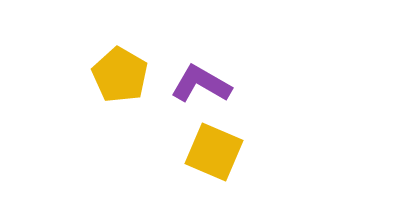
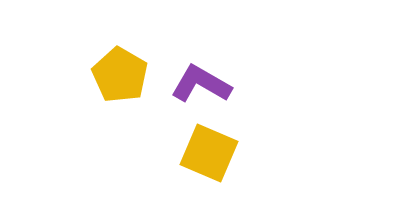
yellow square: moved 5 px left, 1 px down
